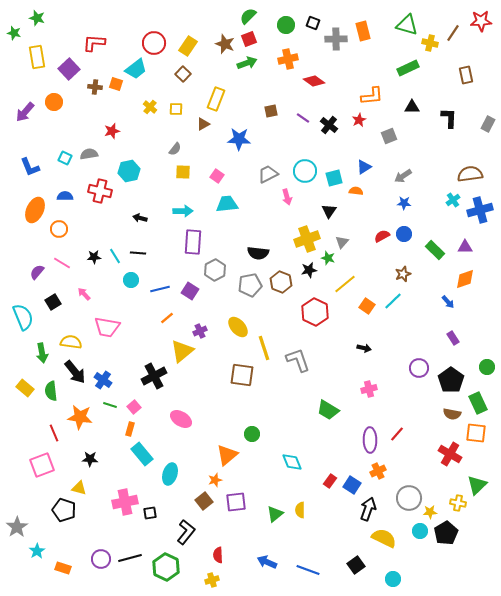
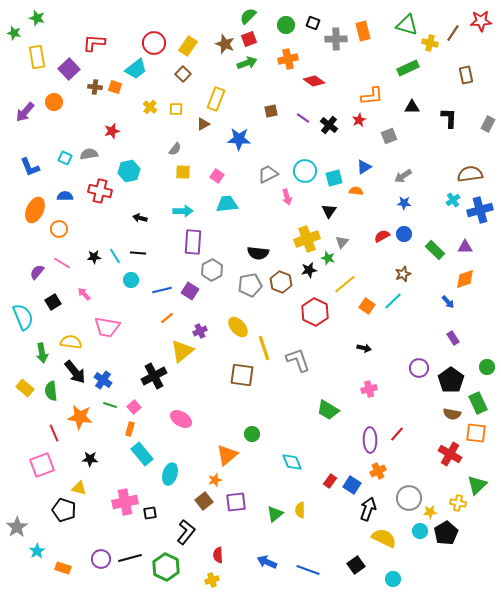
orange square at (116, 84): moved 1 px left, 3 px down
gray hexagon at (215, 270): moved 3 px left
blue line at (160, 289): moved 2 px right, 1 px down
